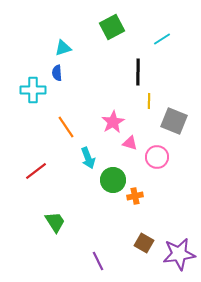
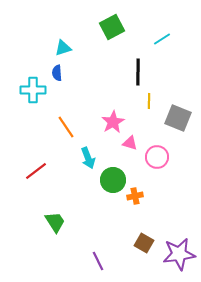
gray square: moved 4 px right, 3 px up
